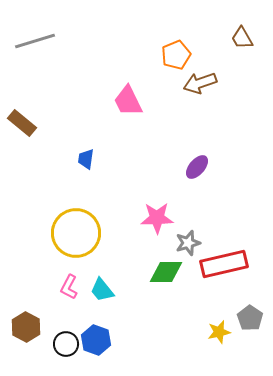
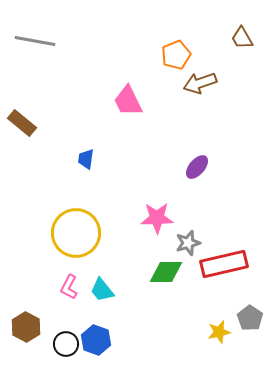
gray line: rotated 27 degrees clockwise
